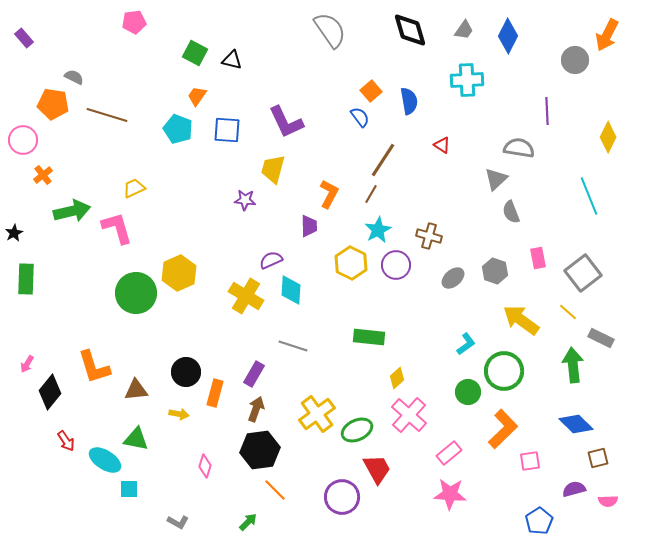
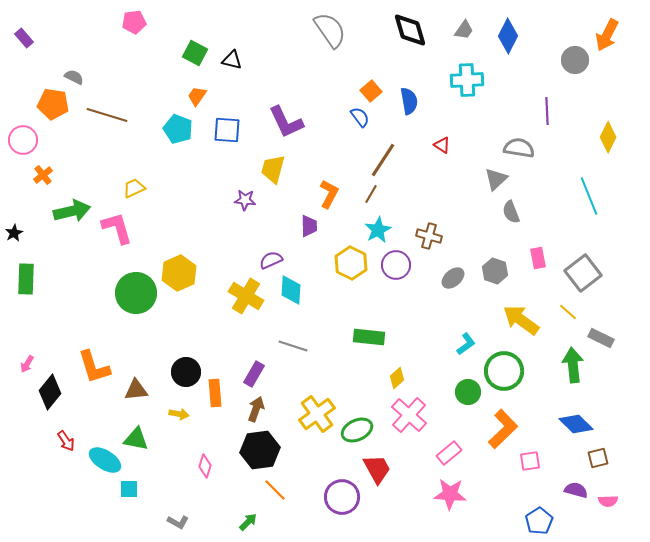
orange rectangle at (215, 393): rotated 20 degrees counterclockwise
purple semicircle at (574, 489): moved 2 px right, 1 px down; rotated 30 degrees clockwise
